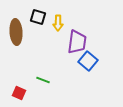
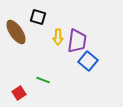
yellow arrow: moved 14 px down
brown ellipse: rotated 30 degrees counterclockwise
purple trapezoid: moved 1 px up
red square: rotated 32 degrees clockwise
